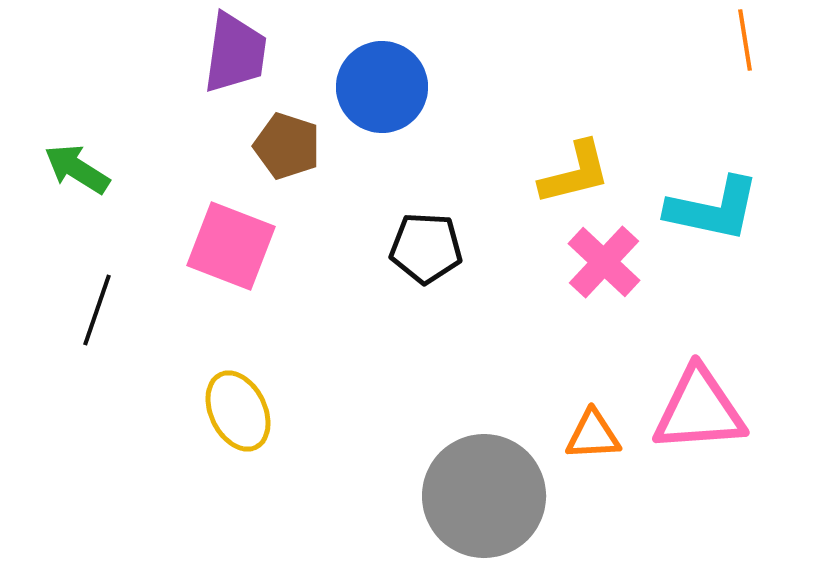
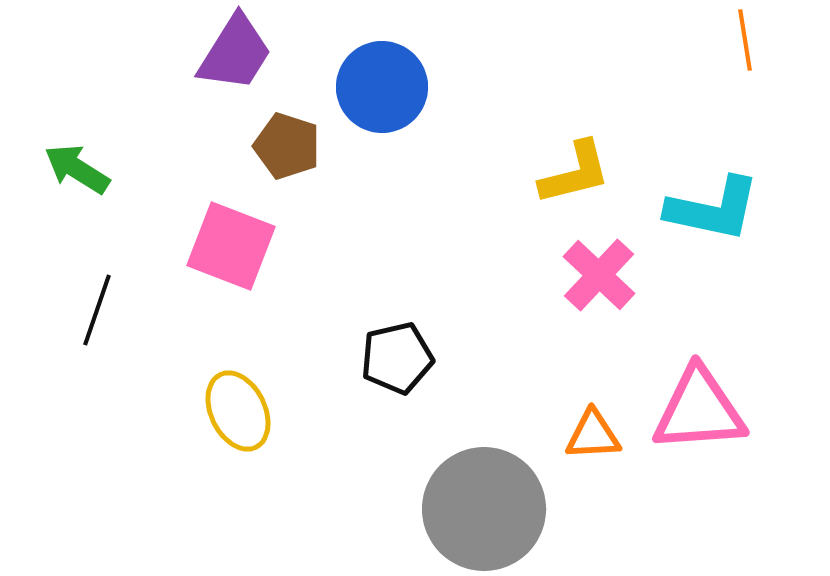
purple trapezoid: rotated 24 degrees clockwise
black pentagon: moved 29 px left, 110 px down; rotated 16 degrees counterclockwise
pink cross: moved 5 px left, 13 px down
gray circle: moved 13 px down
